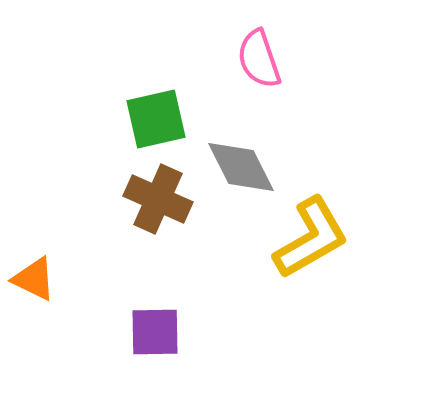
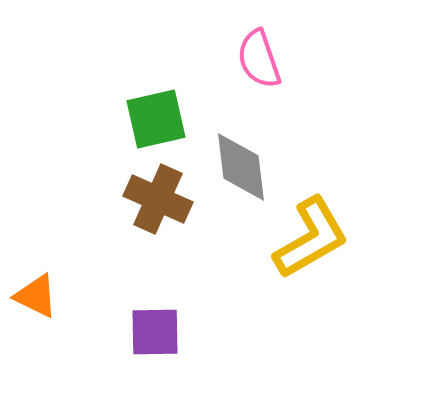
gray diamond: rotated 20 degrees clockwise
orange triangle: moved 2 px right, 17 px down
